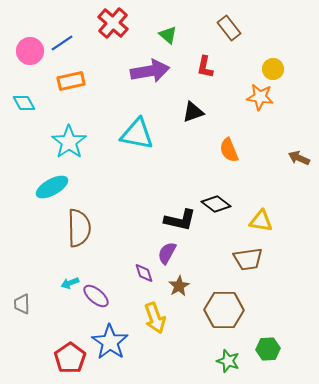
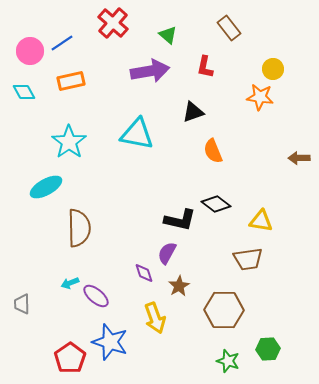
cyan diamond: moved 11 px up
orange semicircle: moved 16 px left, 1 px down
brown arrow: rotated 25 degrees counterclockwise
cyan ellipse: moved 6 px left
blue star: rotated 15 degrees counterclockwise
